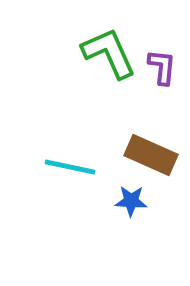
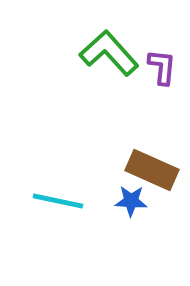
green L-shape: rotated 18 degrees counterclockwise
brown rectangle: moved 1 px right, 15 px down
cyan line: moved 12 px left, 34 px down
